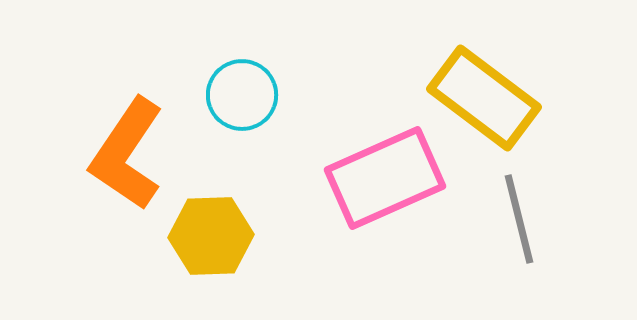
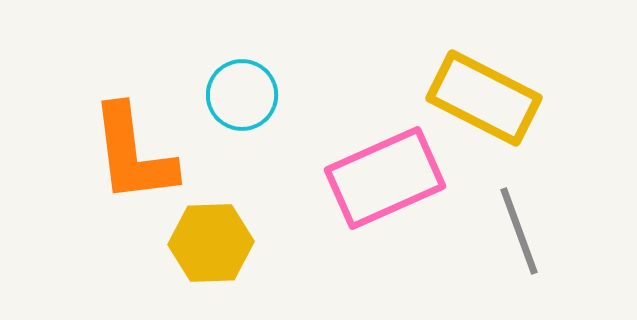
yellow rectangle: rotated 10 degrees counterclockwise
orange L-shape: moved 6 px right; rotated 41 degrees counterclockwise
gray line: moved 12 px down; rotated 6 degrees counterclockwise
yellow hexagon: moved 7 px down
